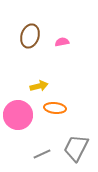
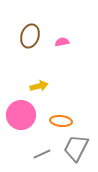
orange ellipse: moved 6 px right, 13 px down
pink circle: moved 3 px right
